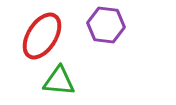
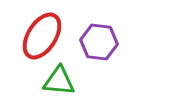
purple hexagon: moved 7 px left, 17 px down
